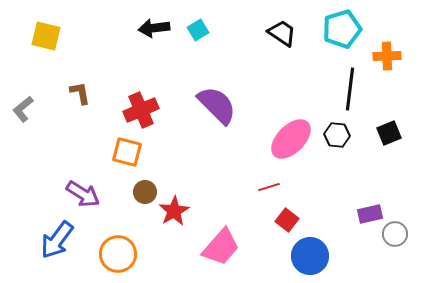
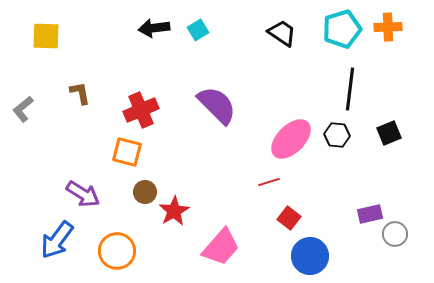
yellow square: rotated 12 degrees counterclockwise
orange cross: moved 1 px right, 29 px up
red line: moved 5 px up
red square: moved 2 px right, 2 px up
orange circle: moved 1 px left, 3 px up
